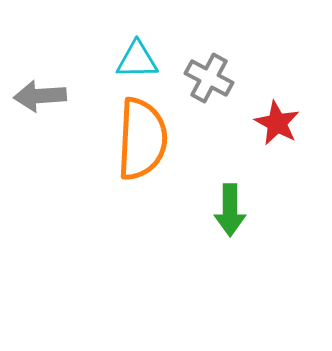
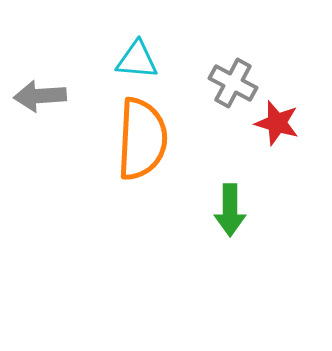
cyan triangle: rotated 6 degrees clockwise
gray cross: moved 24 px right, 5 px down
red star: rotated 12 degrees counterclockwise
